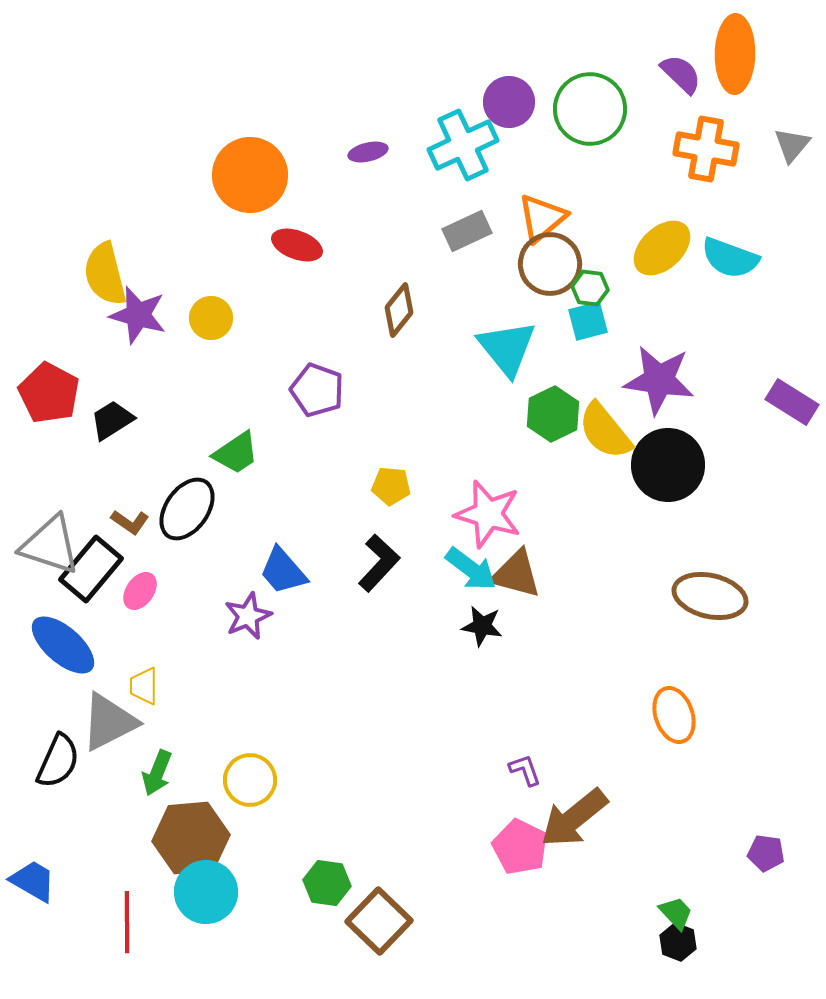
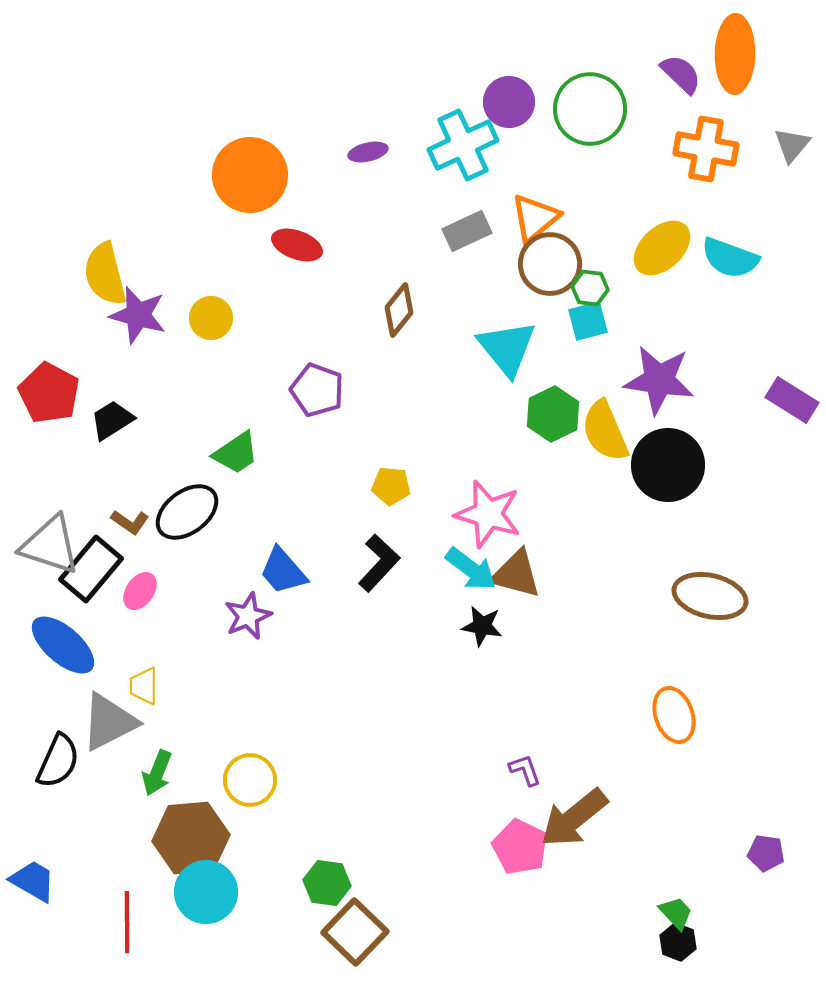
orange triangle at (542, 218): moved 7 px left
purple rectangle at (792, 402): moved 2 px up
yellow semicircle at (605, 431): rotated 16 degrees clockwise
black ellipse at (187, 509): moved 3 px down; rotated 18 degrees clockwise
brown square at (379, 921): moved 24 px left, 11 px down
